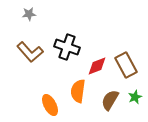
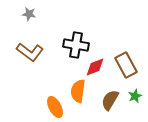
gray star: rotated 16 degrees clockwise
black cross: moved 9 px right, 2 px up; rotated 10 degrees counterclockwise
brown L-shape: rotated 12 degrees counterclockwise
red diamond: moved 2 px left, 1 px down
green star: moved 1 px up
orange ellipse: moved 5 px right, 2 px down
